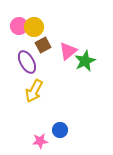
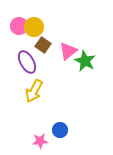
brown square: rotated 28 degrees counterclockwise
green star: rotated 20 degrees counterclockwise
